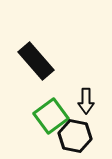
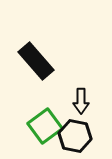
black arrow: moved 5 px left
green square: moved 6 px left, 10 px down
